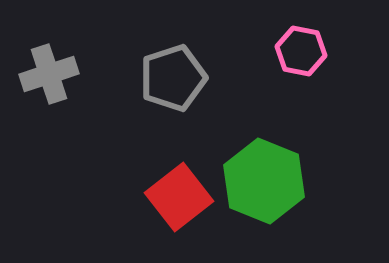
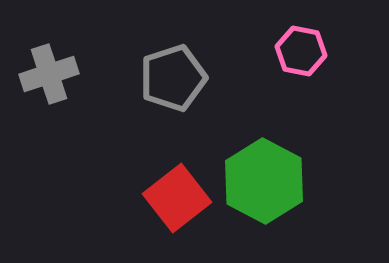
green hexagon: rotated 6 degrees clockwise
red square: moved 2 px left, 1 px down
